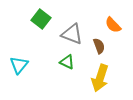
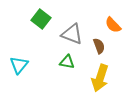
green triangle: rotated 14 degrees counterclockwise
